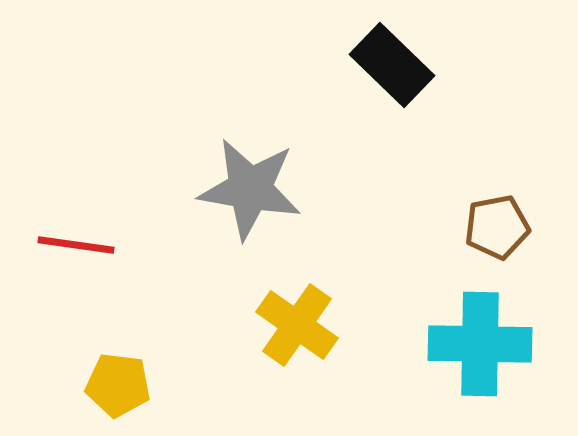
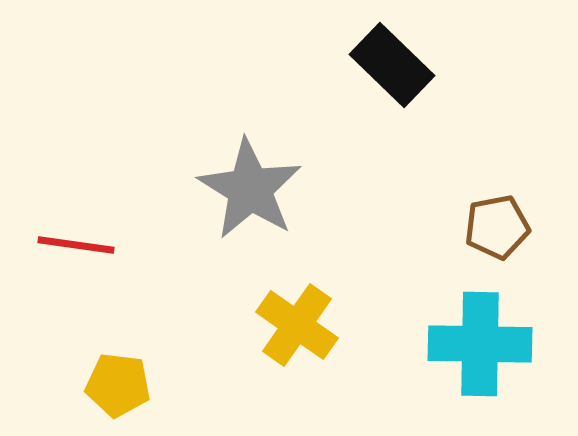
gray star: rotated 22 degrees clockwise
